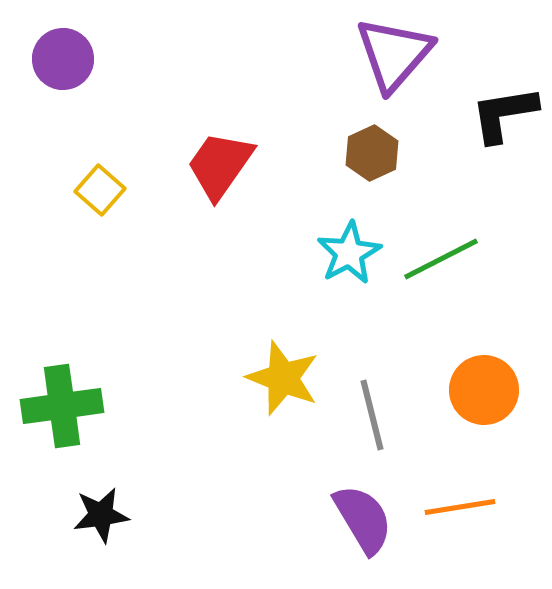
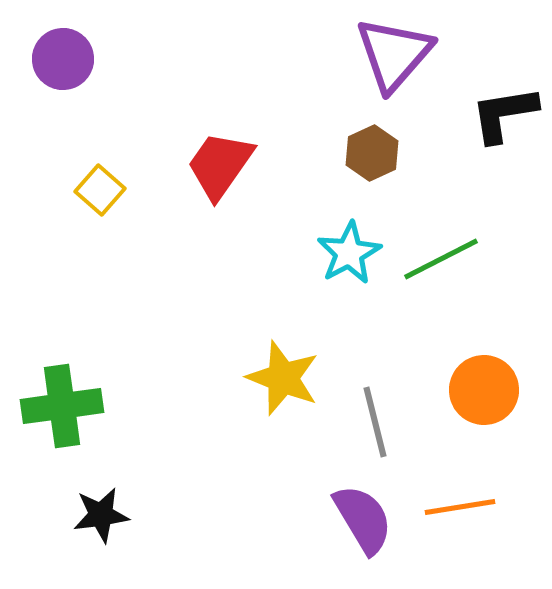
gray line: moved 3 px right, 7 px down
